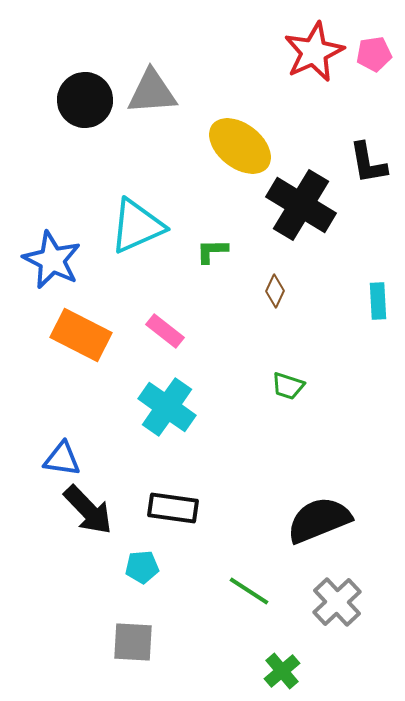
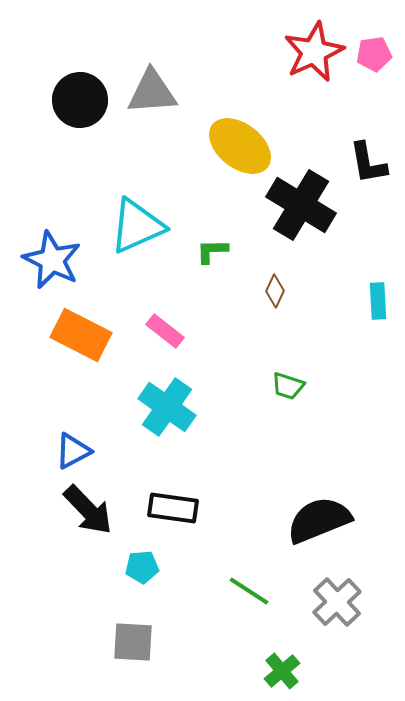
black circle: moved 5 px left
blue triangle: moved 11 px right, 8 px up; rotated 36 degrees counterclockwise
